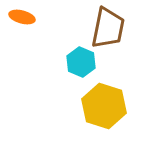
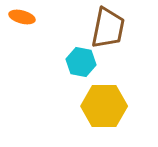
cyan hexagon: rotated 12 degrees counterclockwise
yellow hexagon: rotated 18 degrees counterclockwise
